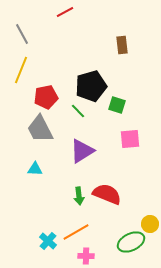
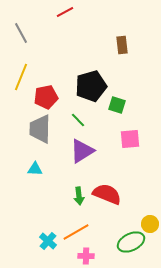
gray line: moved 1 px left, 1 px up
yellow line: moved 7 px down
green line: moved 9 px down
gray trapezoid: rotated 28 degrees clockwise
